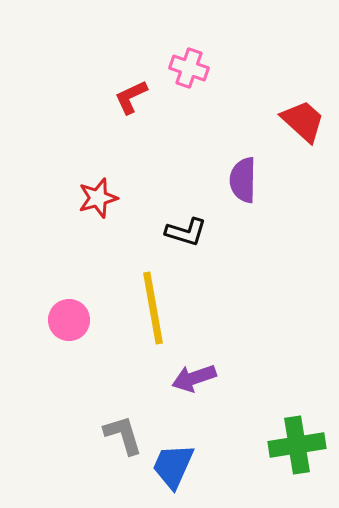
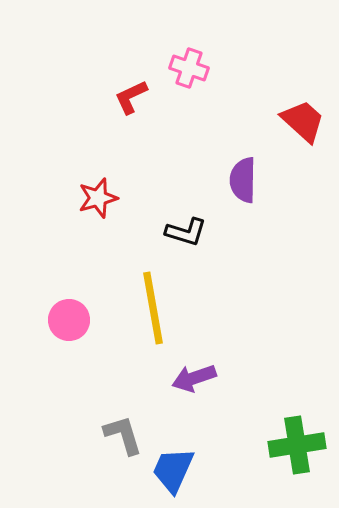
blue trapezoid: moved 4 px down
